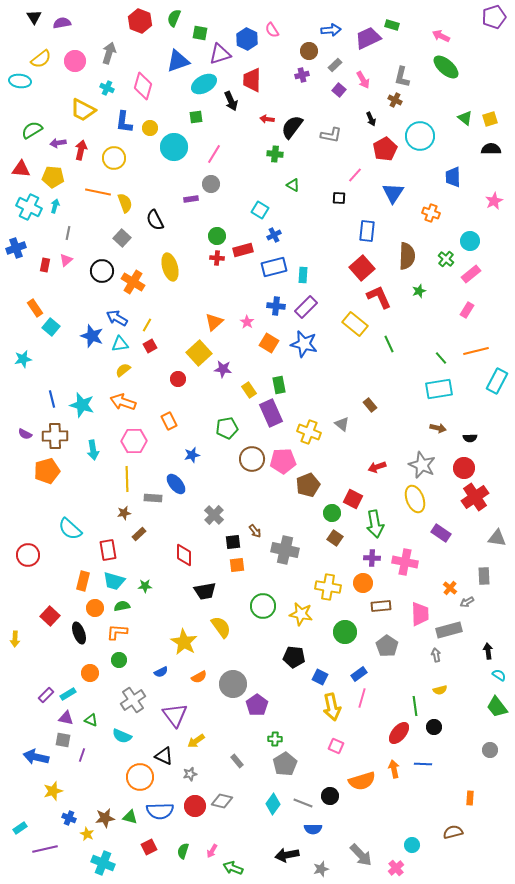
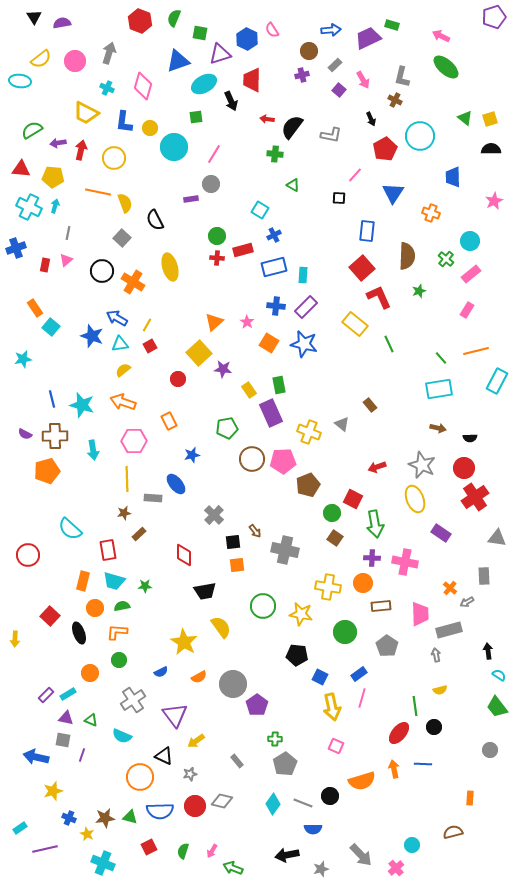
yellow trapezoid at (83, 110): moved 3 px right, 3 px down
black pentagon at (294, 657): moved 3 px right, 2 px up
